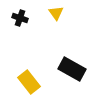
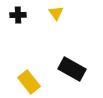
black cross: moved 2 px left, 3 px up; rotated 21 degrees counterclockwise
